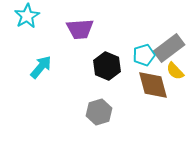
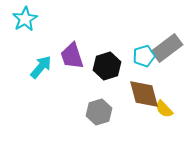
cyan star: moved 2 px left, 3 px down
purple trapezoid: moved 8 px left, 27 px down; rotated 76 degrees clockwise
gray rectangle: moved 2 px left
cyan pentagon: moved 1 px down
black hexagon: rotated 20 degrees clockwise
yellow semicircle: moved 11 px left, 38 px down
brown diamond: moved 9 px left, 9 px down
